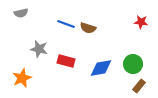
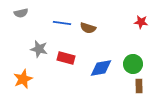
blue line: moved 4 px left, 1 px up; rotated 12 degrees counterclockwise
red rectangle: moved 3 px up
orange star: moved 1 px right, 1 px down
brown rectangle: rotated 40 degrees counterclockwise
